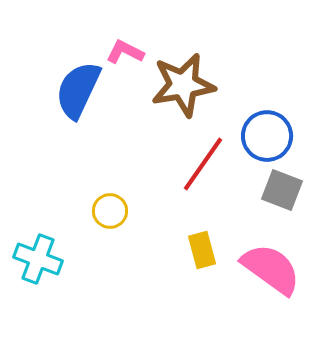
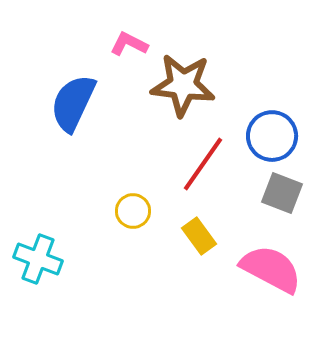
pink L-shape: moved 4 px right, 8 px up
brown star: rotated 16 degrees clockwise
blue semicircle: moved 5 px left, 13 px down
blue circle: moved 5 px right
gray square: moved 3 px down
yellow circle: moved 23 px right
yellow rectangle: moved 3 px left, 14 px up; rotated 21 degrees counterclockwise
pink semicircle: rotated 8 degrees counterclockwise
